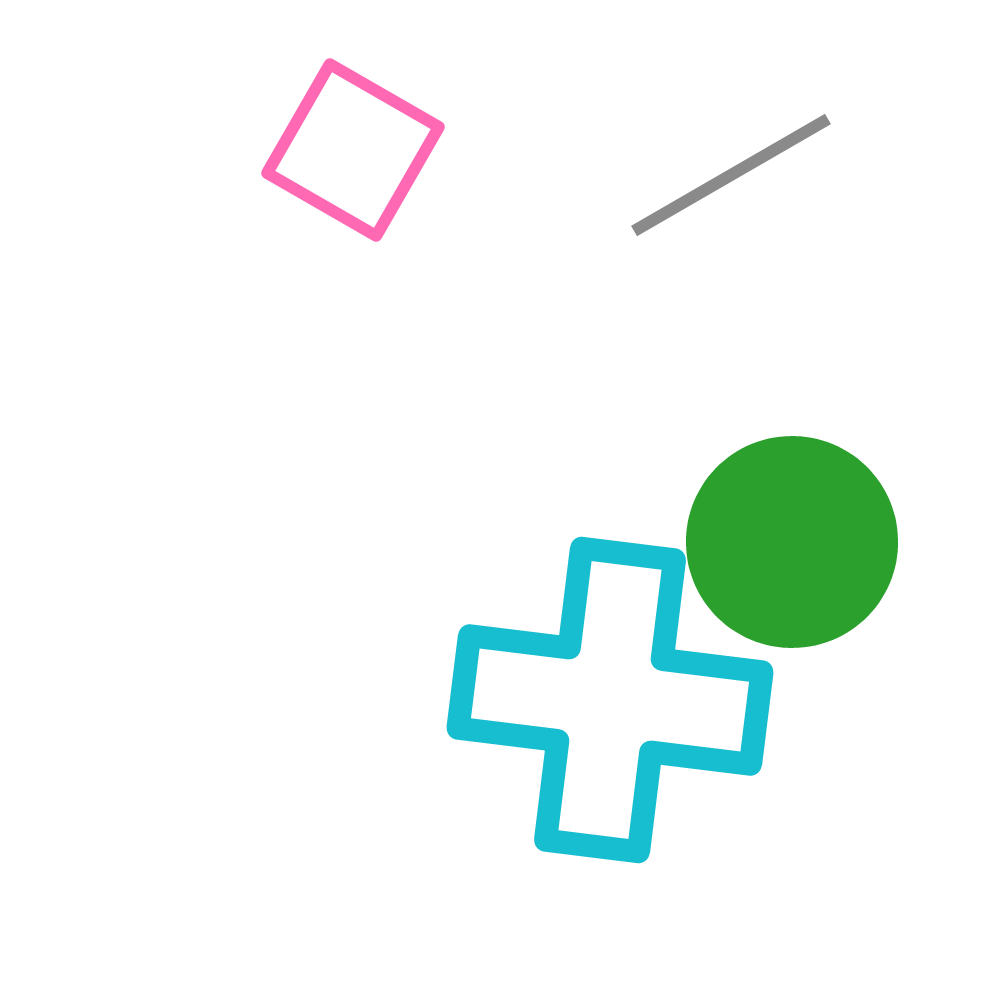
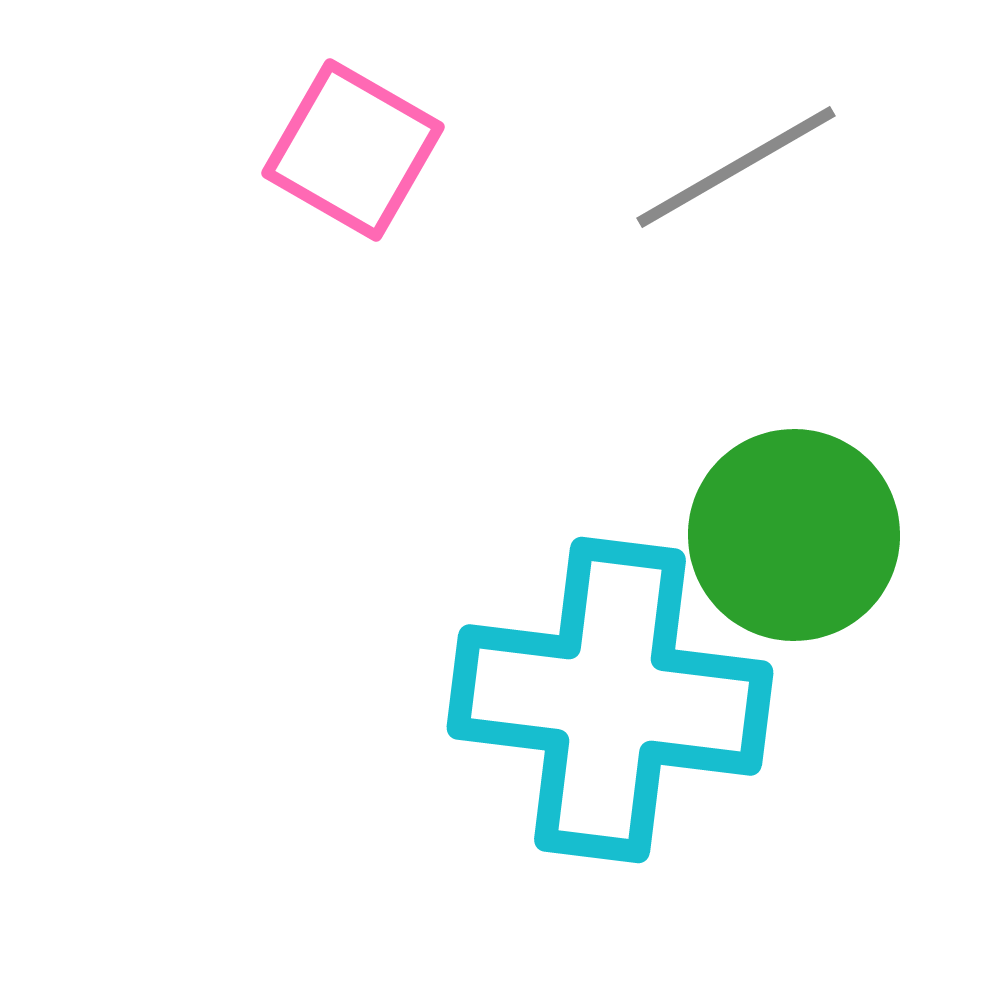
gray line: moved 5 px right, 8 px up
green circle: moved 2 px right, 7 px up
